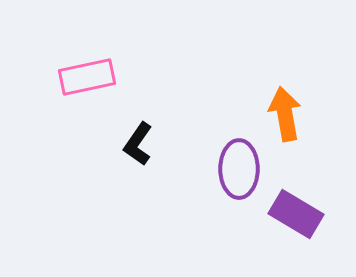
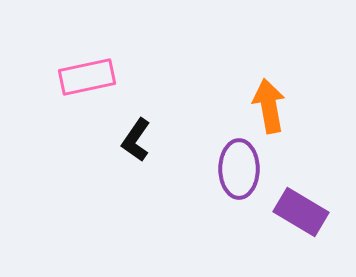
orange arrow: moved 16 px left, 8 px up
black L-shape: moved 2 px left, 4 px up
purple rectangle: moved 5 px right, 2 px up
